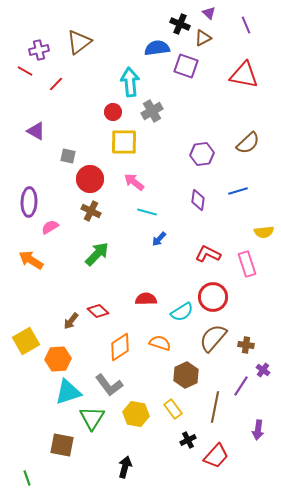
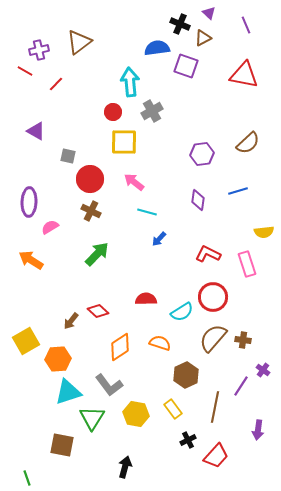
brown cross at (246, 345): moved 3 px left, 5 px up
